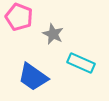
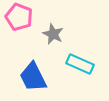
cyan rectangle: moved 1 px left, 1 px down
blue trapezoid: rotated 28 degrees clockwise
